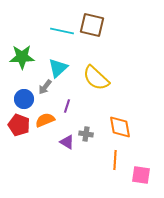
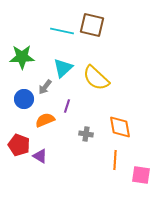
cyan triangle: moved 5 px right
red pentagon: moved 20 px down
purple triangle: moved 27 px left, 14 px down
